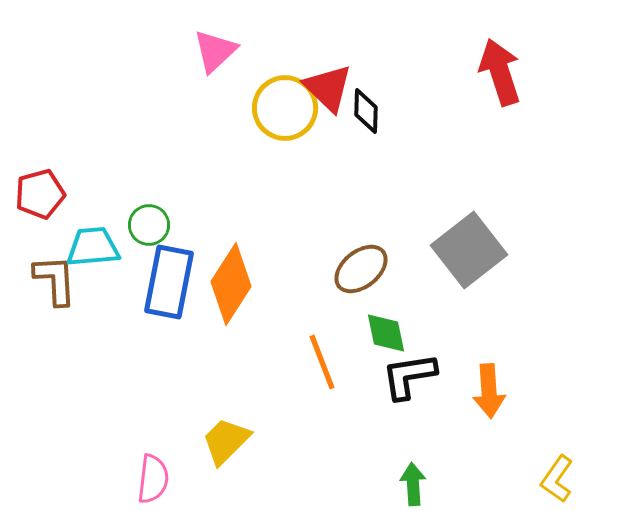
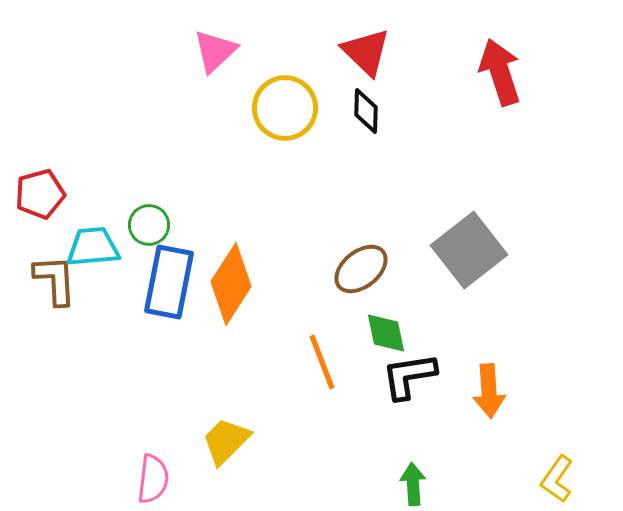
red triangle: moved 38 px right, 36 px up
